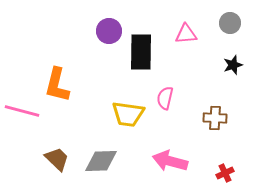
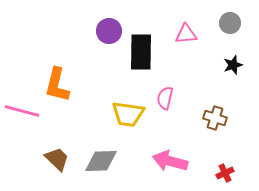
brown cross: rotated 15 degrees clockwise
